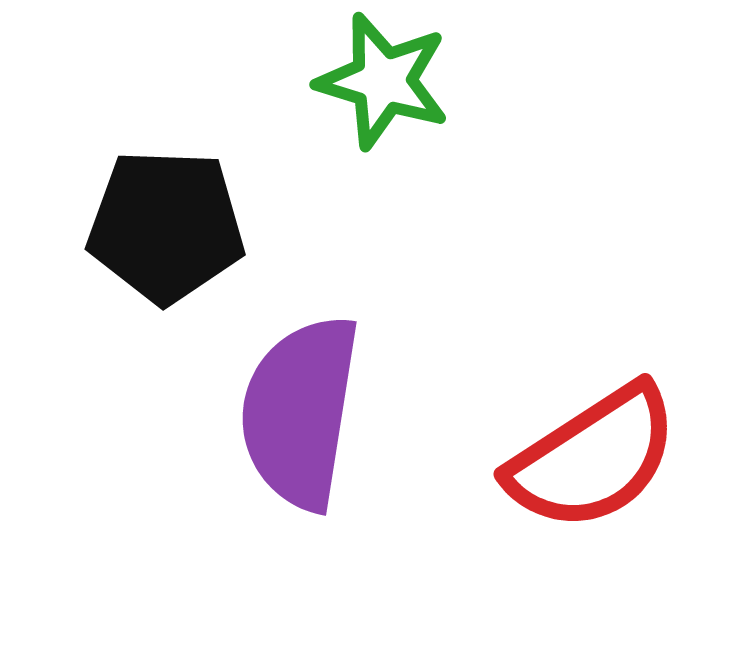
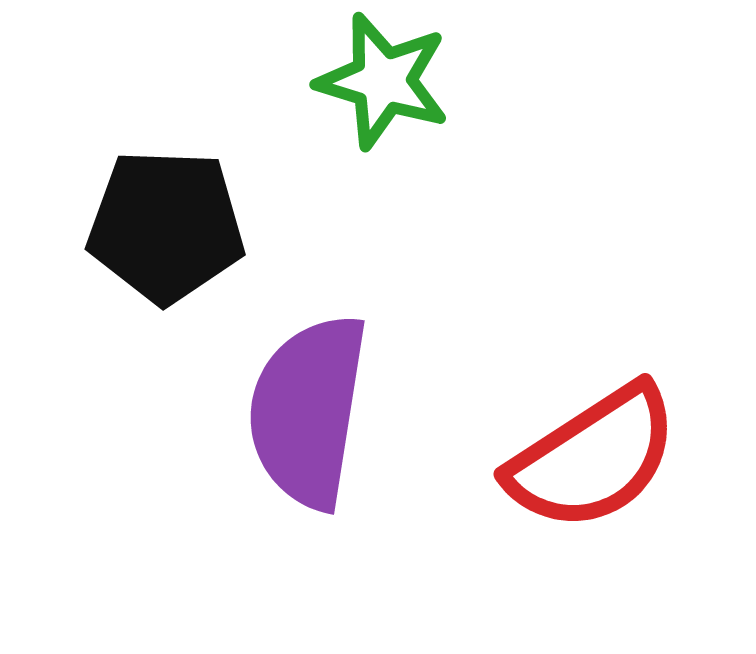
purple semicircle: moved 8 px right, 1 px up
